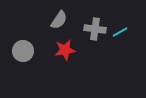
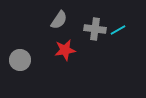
cyan line: moved 2 px left, 2 px up
gray circle: moved 3 px left, 9 px down
